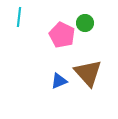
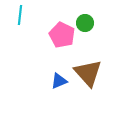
cyan line: moved 1 px right, 2 px up
